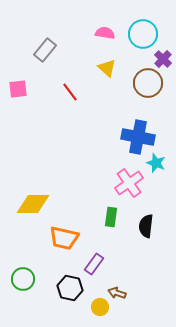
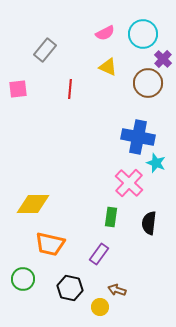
pink semicircle: rotated 144 degrees clockwise
yellow triangle: moved 1 px right, 1 px up; rotated 18 degrees counterclockwise
red line: moved 3 px up; rotated 42 degrees clockwise
pink cross: rotated 12 degrees counterclockwise
black semicircle: moved 3 px right, 3 px up
orange trapezoid: moved 14 px left, 6 px down
purple rectangle: moved 5 px right, 10 px up
brown arrow: moved 3 px up
